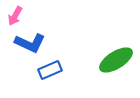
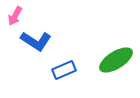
blue L-shape: moved 6 px right, 2 px up; rotated 8 degrees clockwise
blue rectangle: moved 14 px right
